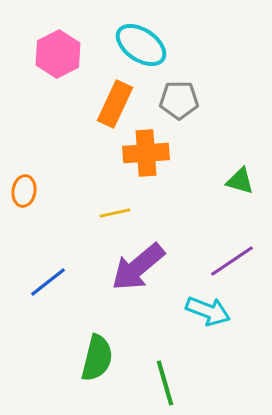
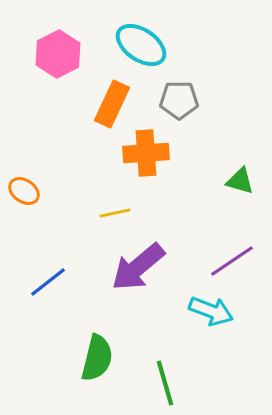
orange rectangle: moved 3 px left
orange ellipse: rotated 64 degrees counterclockwise
cyan arrow: moved 3 px right
